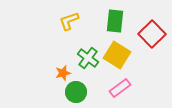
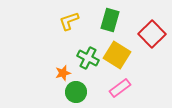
green rectangle: moved 5 px left, 1 px up; rotated 10 degrees clockwise
green cross: rotated 10 degrees counterclockwise
